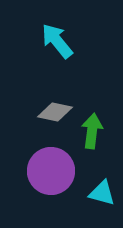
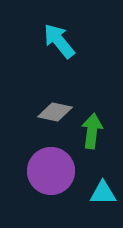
cyan arrow: moved 2 px right
cyan triangle: moved 1 px right; rotated 16 degrees counterclockwise
